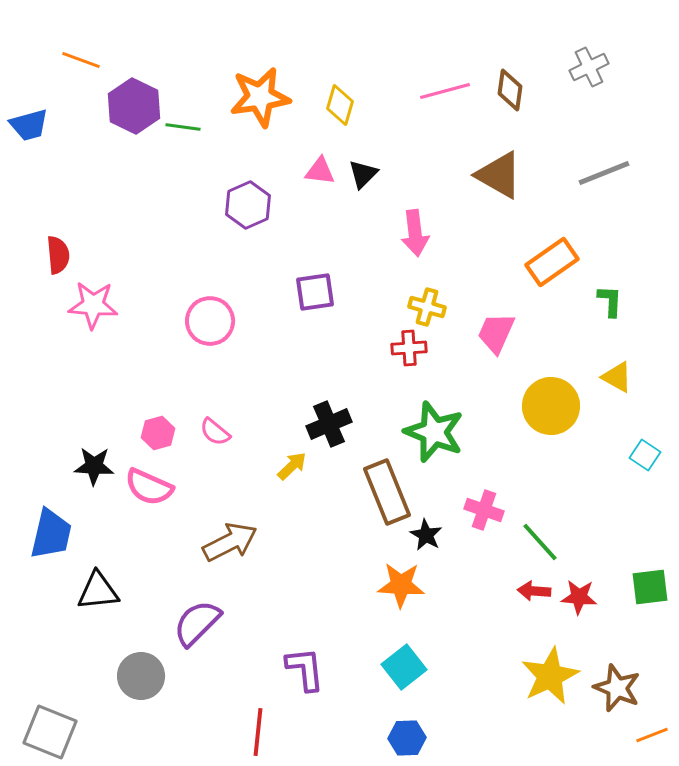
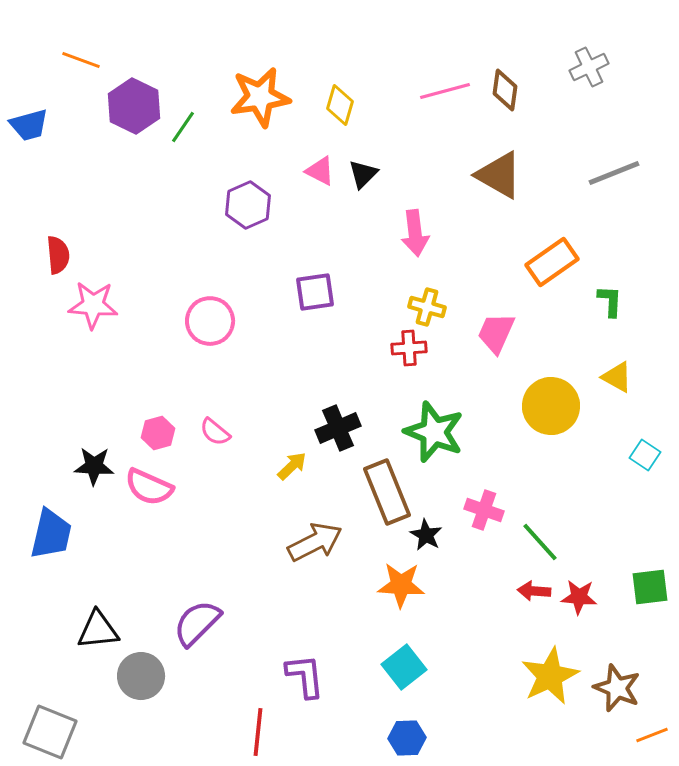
brown diamond at (510, 90): moved 5 px left
green line at (183, 127): rotated 64 degrees counterclockwise
pink triangle at (320, 171): rotated 20 degrees clockwise
gray line at (604, 173): moved 10 px right
black cross at (329, 424): moved 9 px right, 4 px down
brown arrow at (230, 542): moved 85 px right
black triangle at (98, 591): moved 39 px down
purple L-shape at (305, 669): moved 7 px down
